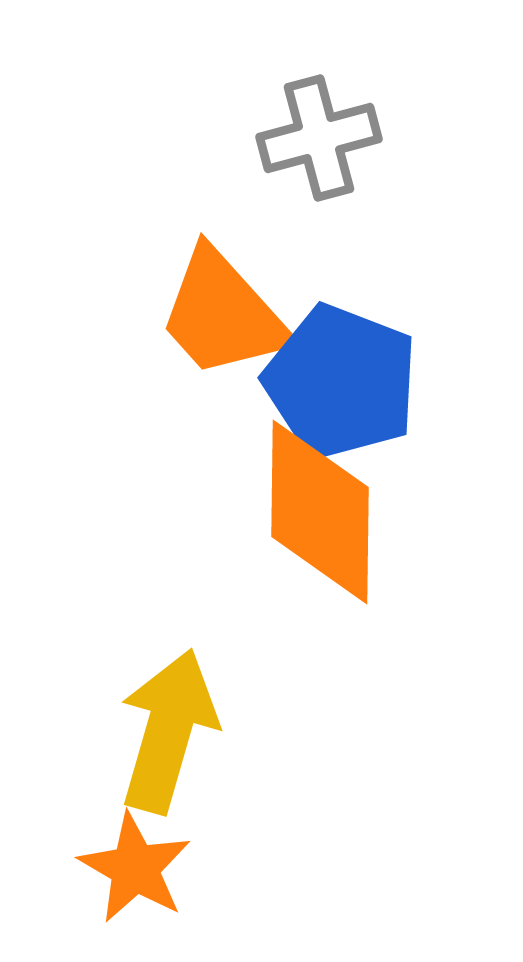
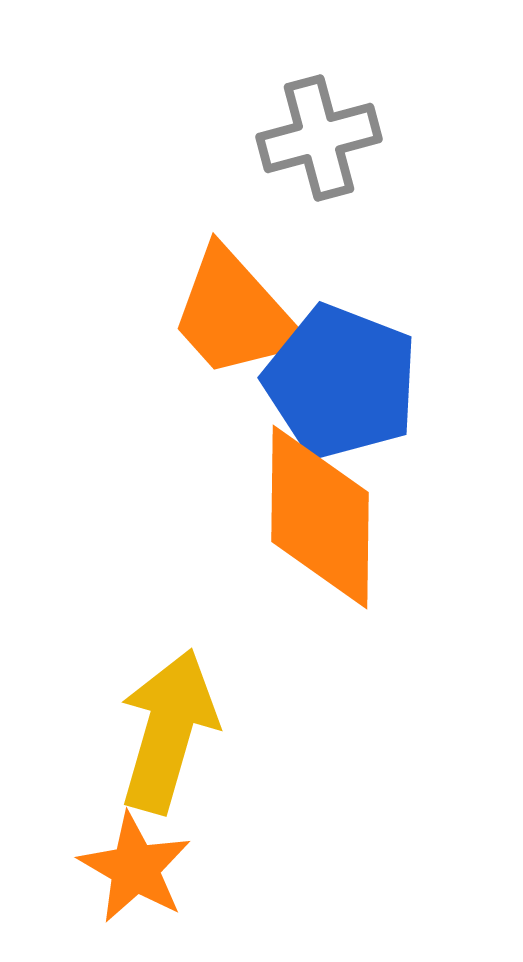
orange trapezoid: moved 12 px right
orange diamond: moved 5 px down
